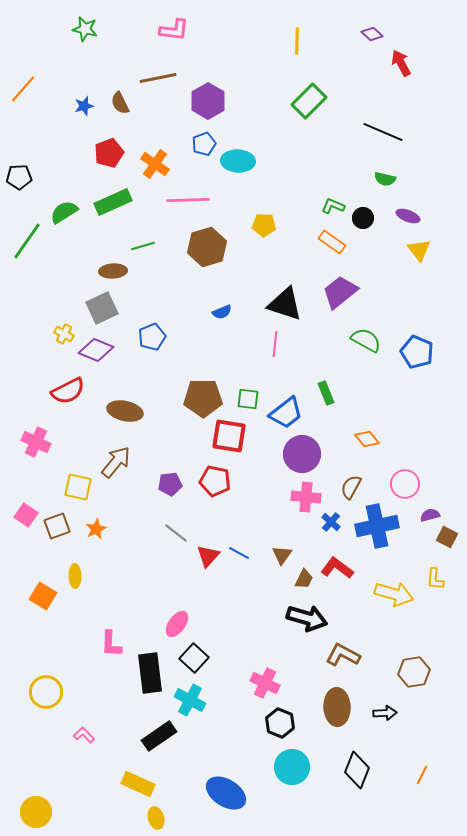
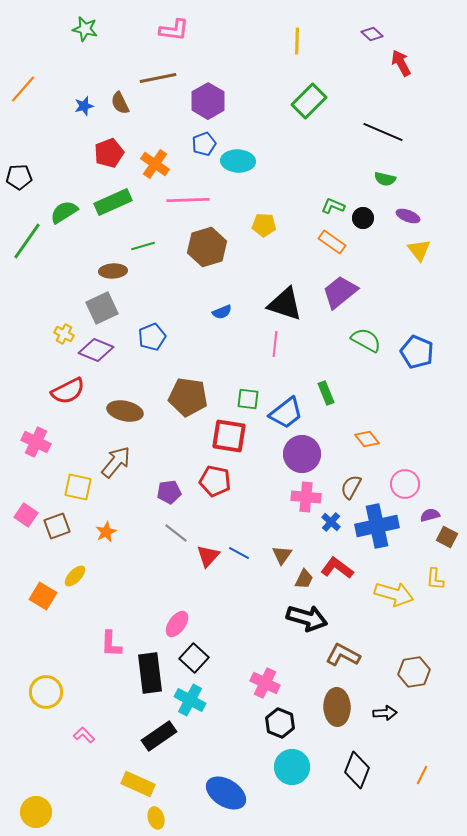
brown pentagon at (203, 398): moved 15 px left, 1 px up; rotated 9 degrees clockwise
purple pentagon at (170, 484): moved 1 px left, 8 px down
orange star at (96, 529): moved 10 px right, 3 px down
yellow ellipse at (75, 576): rotated 45 degrees clockwise
